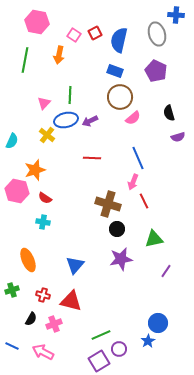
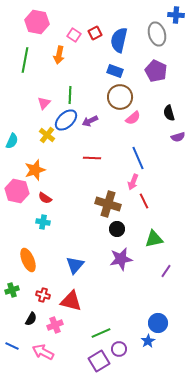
blue ellipse at (66, 120): rotated 30 degrees counterclockwise
pink cross at (54, 324): moved 1 px right, 1 px down
green line at (101, 335): moved 2 px up
